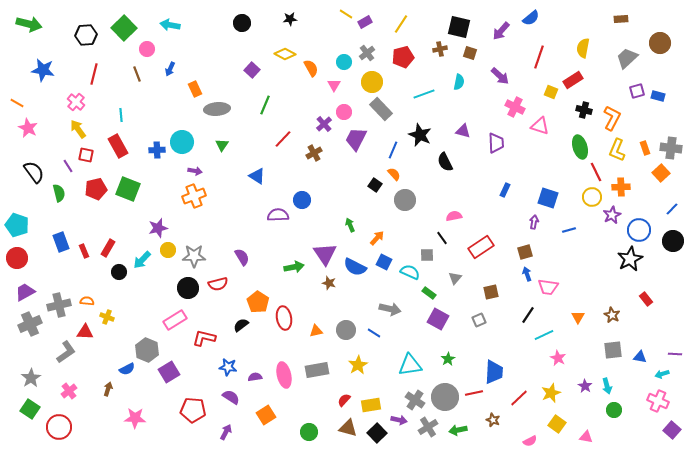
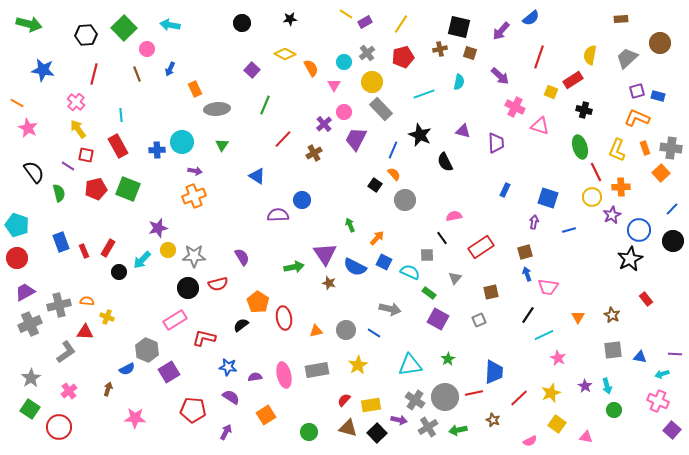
yellow semicircle at (583, 48): moved 7 px right, 7 px down
orange L-shape at (612, 118): moved 25 px right; rotated 95 degrees counterclockwise
purple line at (68, 166): rotated 24 degrees counterclockwise
